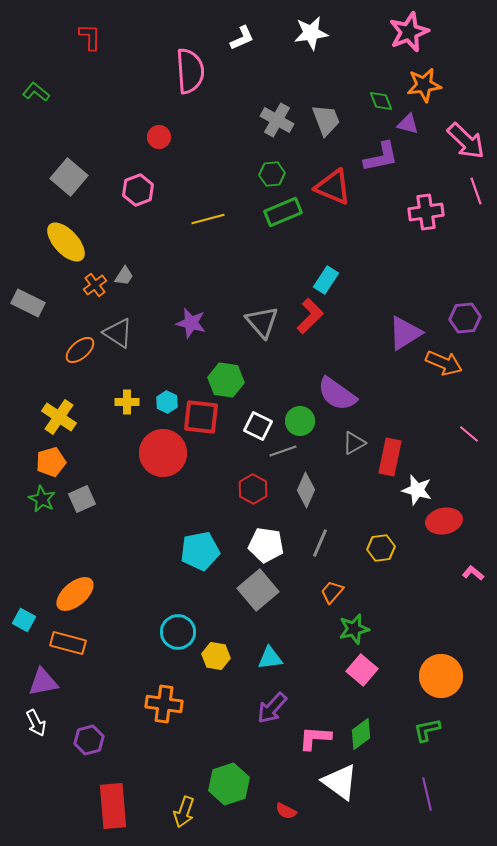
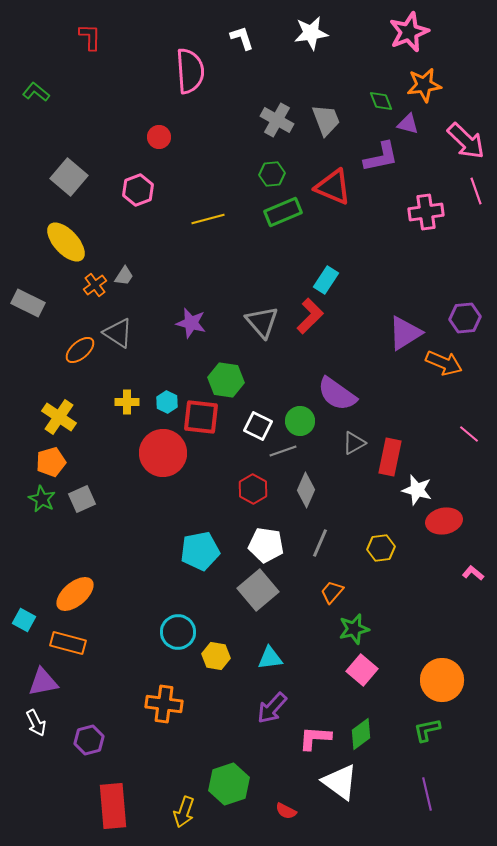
white L-shape at (242, 38): rotated 84 degrees counterclockwise
orange circle at (441, 676): moved 1 px right, 4 px down
